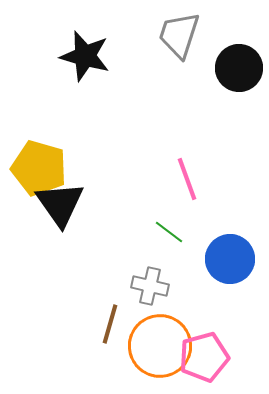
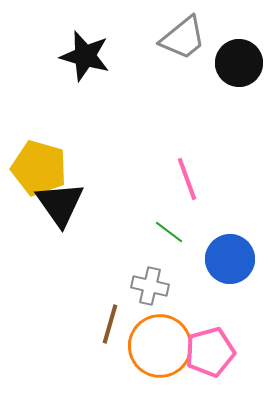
gray trapezoid: moved 4 px right, 3 px down; rotated 147 degrees counterclockwise
black circle: moved 5 px up
pink pentagon: moved 6 px right, 5 px up
